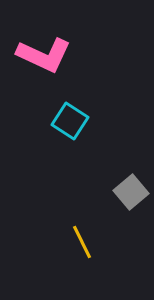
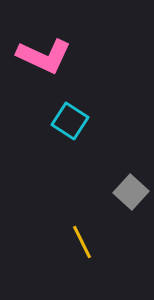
pink L-shape: moved 1 px down
gray square: rotated 8 degrees counterclockwise
